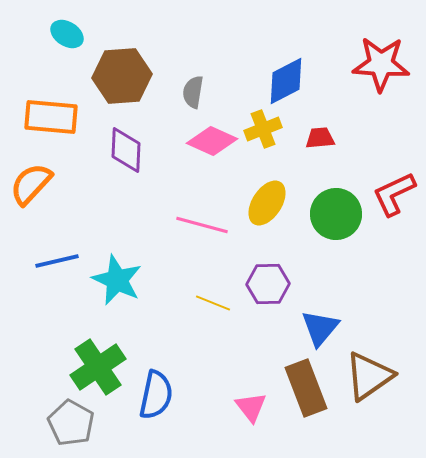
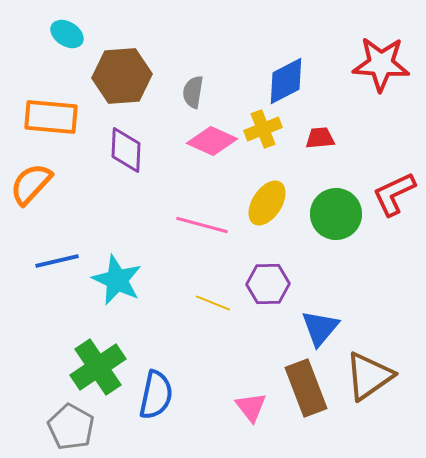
gray pentagon: moved 4 px down
